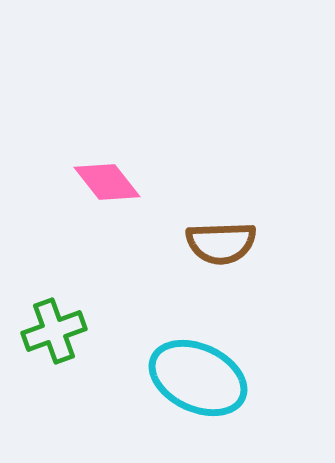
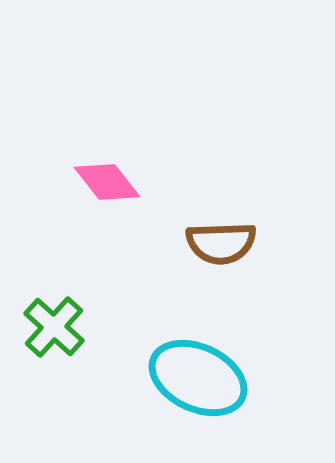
green cross: moved 4 px up; rotated 28 degrees counterclockwise
